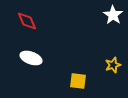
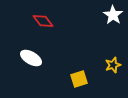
red diamond: moved 16 px right; rotated 15 degrees counterclockwise
white ellipse: rotated 10 degrees clockwise
yellow square: moved 1 px right, 2 px up; rotated 24 degrees counterclockwise
